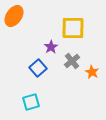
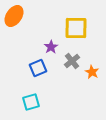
yellow square: moved 3 px right
blue square: rotated 18 degrees clockwise
